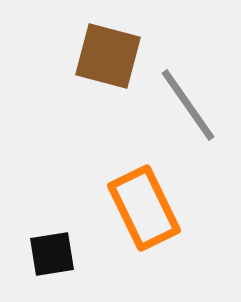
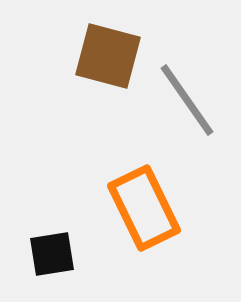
gray line: moved 1 px left, 5 px up
